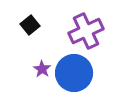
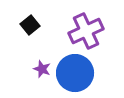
purple star: rotated 12 degrees counterclockwise
blue circle: moved 1 px right
